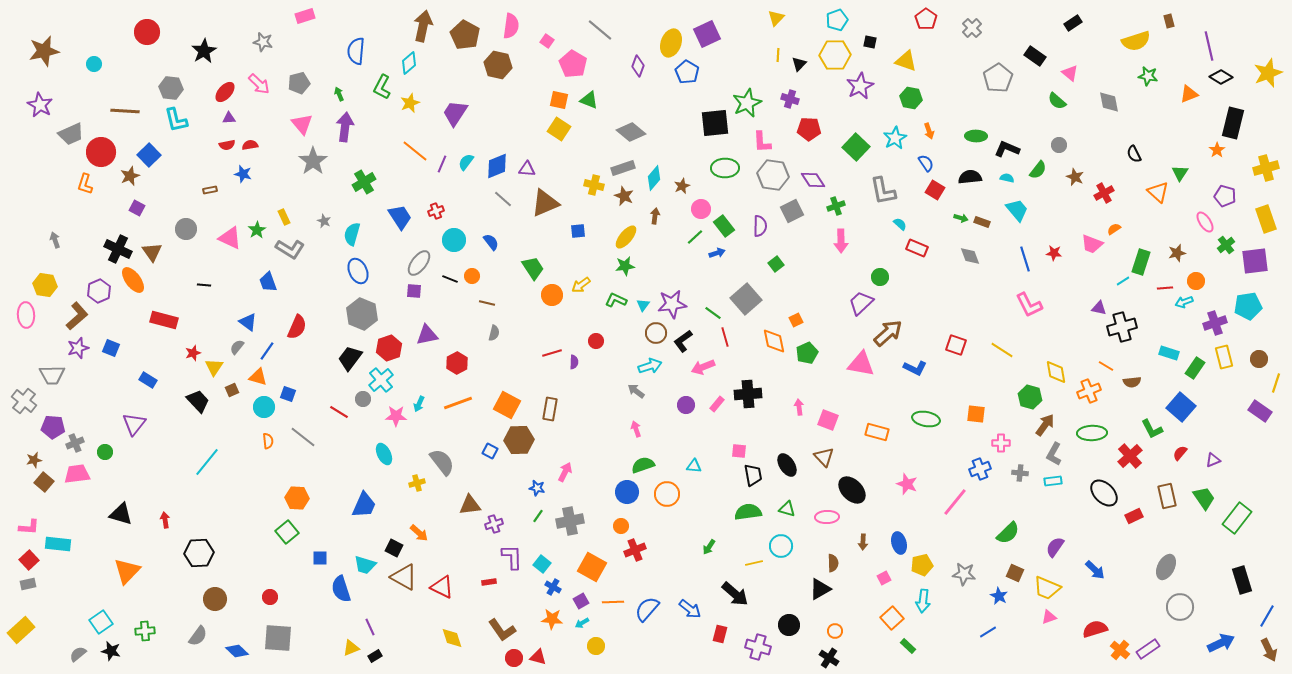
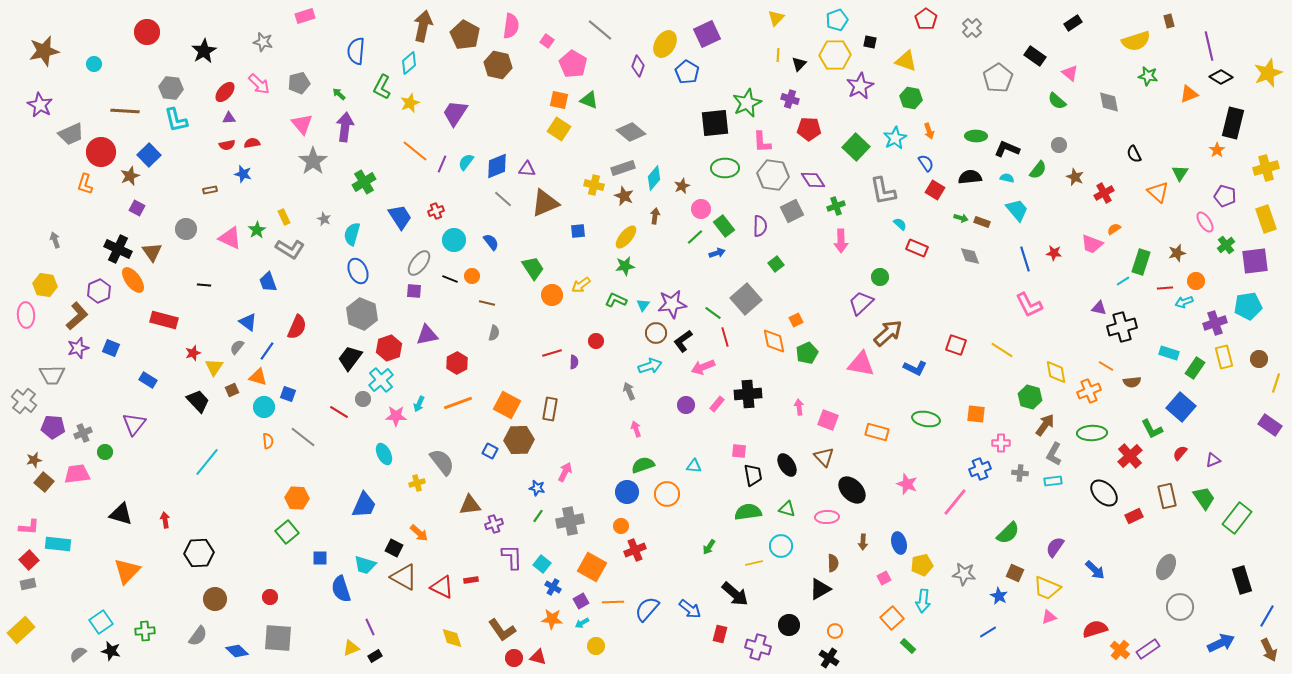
yellow ellipse at (671, 43): moved 6 px left, 1 px down; rotated 12 degrees clockwise
green arrow at (339, 94): rotated 24 degrees counterclockwise
red semicircle at (250, 145): moved 2 px right, 2 px up
gray star at (324, 221): moved 2 px up
gray arrow at (636, 391): moved 7 px left; rotated 30 degrees clockwise
purple rectangle at (1260, 411): moved 10 px right, 14 px down
gray cross at (75, 443): moved 8 px right, 10 px up
red rectangle at (489, 582): moved 18 px left, 2 px up
